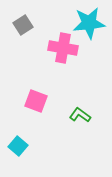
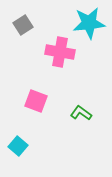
pink cross: moved 3 px left, 4 px down
green L-shape: moved 1 px right, 2 px up
